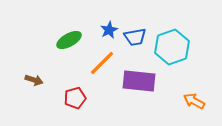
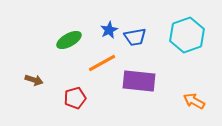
cyan hexagon: moved 15 px right, 12 px up
orange line: rotated 16 degrees clockwise
